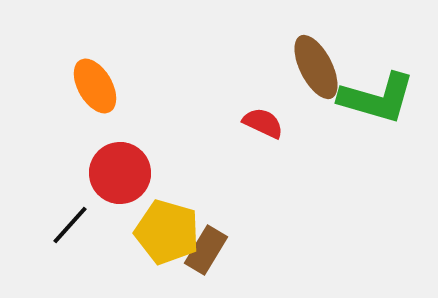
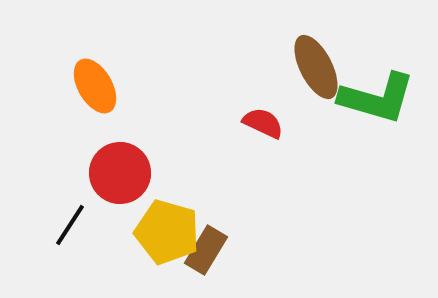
black line: rotated 9 degrees counterclockwise
